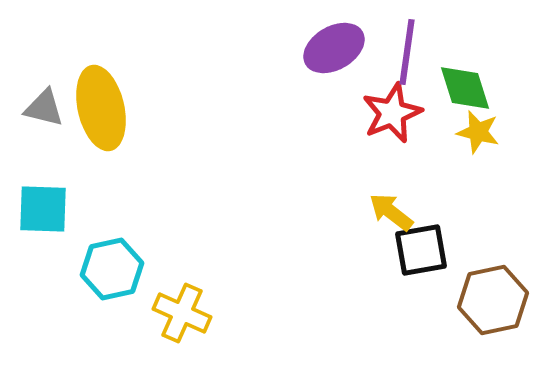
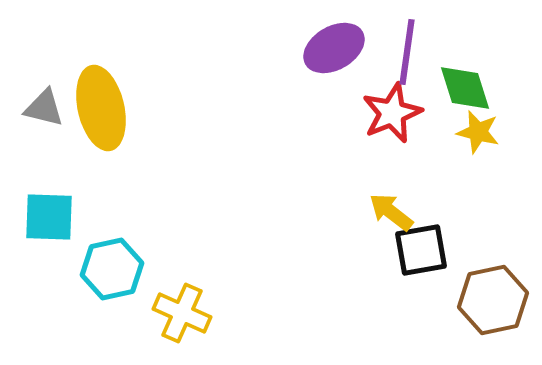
cyan square: moved 6 px right, 8 px down
